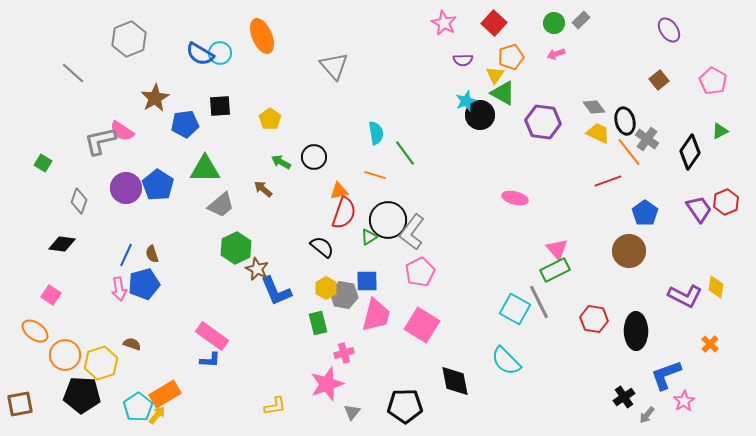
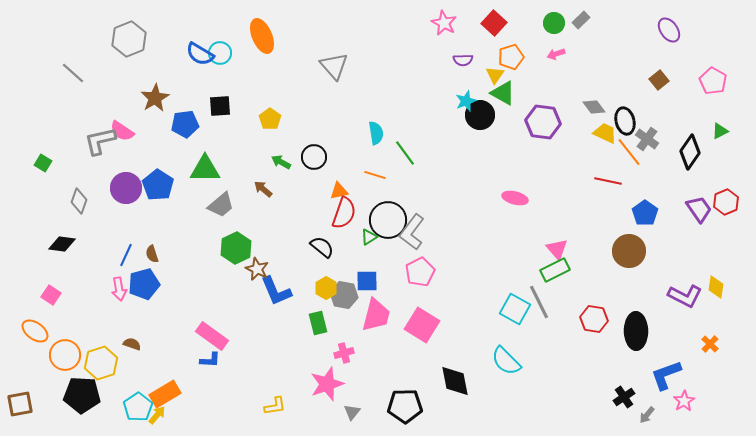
yellow trapezoid at (598, 133): moved 7 px right
red line at (608, 181): rotated 32 degrees clockwise
